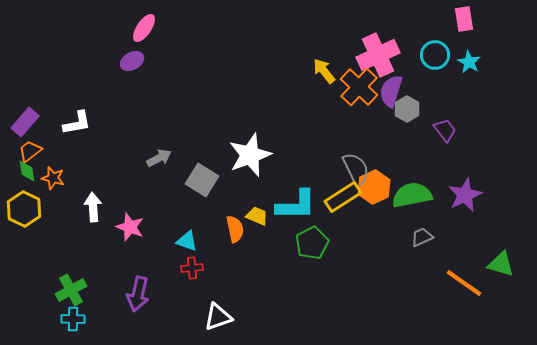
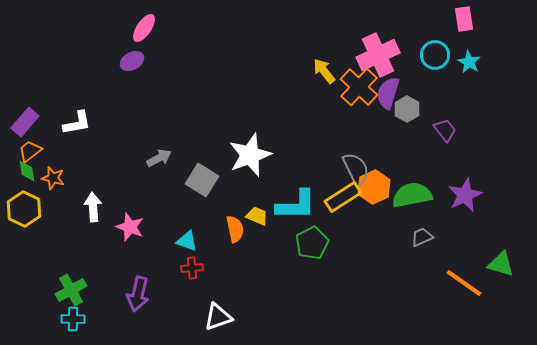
purple semicircle: moved 3 px left, 2 px down
